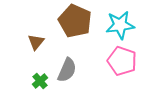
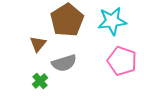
brown pentagon: moved 8 px left, 1 px up; rotated 16 degrees clockwise
cyan star: moved 8 px left, 4 px up
brown triangle: moved 2 px right, 2 px down
gray semicircle: moved 3 px left, 7 px up; rotated 50 degrees clockwise
